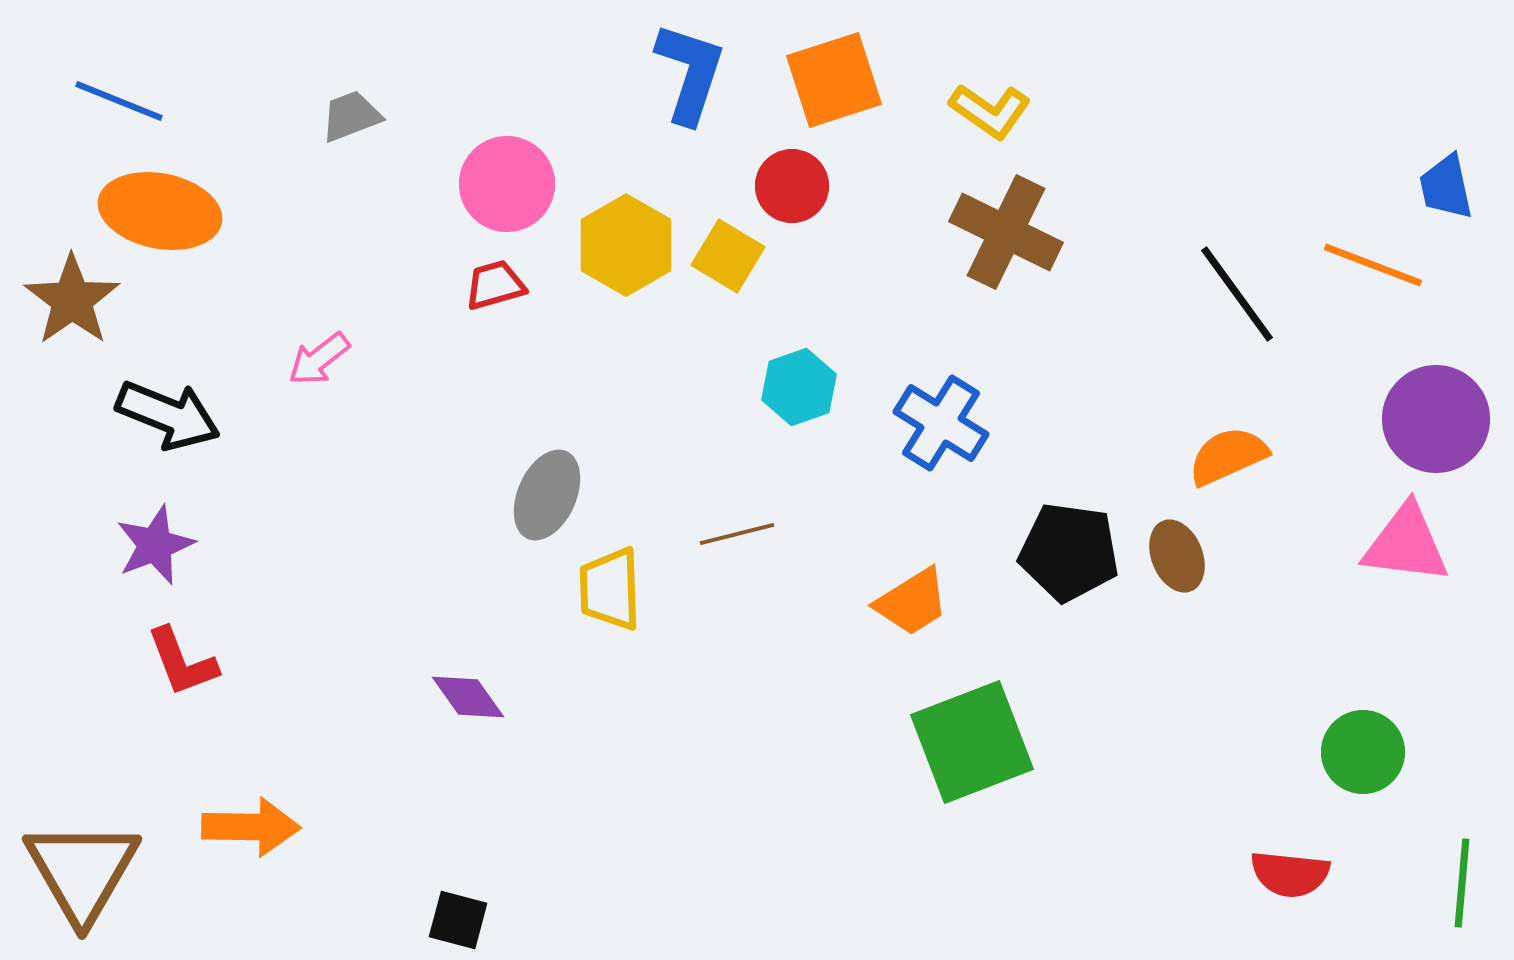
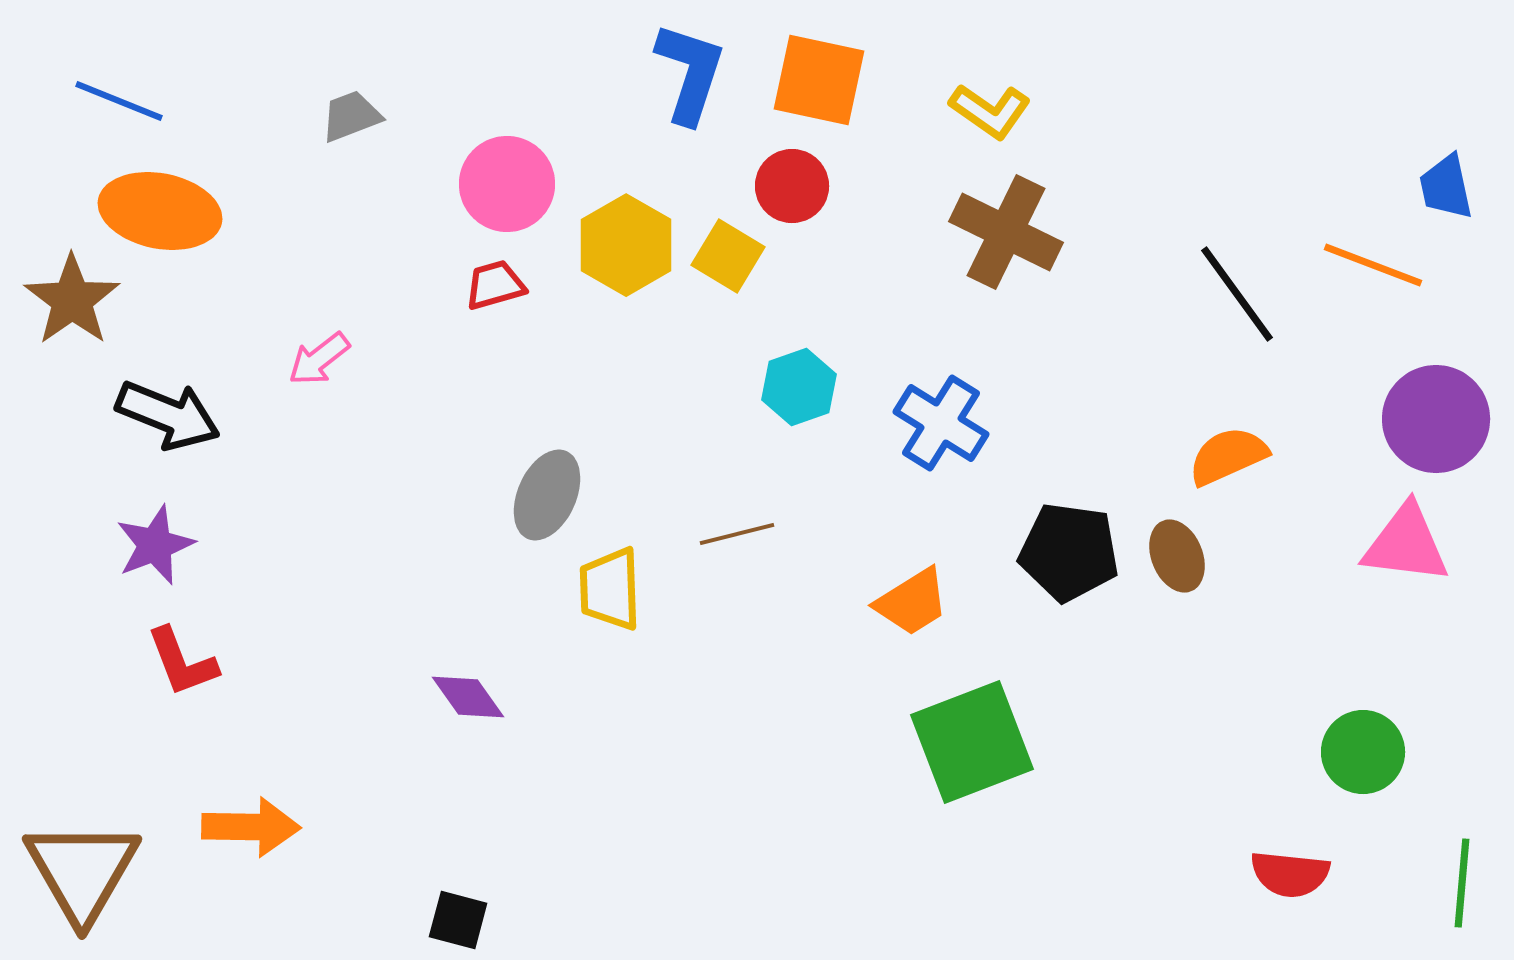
orange square: moved 15 px left; rotated 30 degrees clockwise
